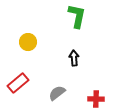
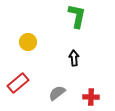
red cross: moved 5 px left, 2 px up
